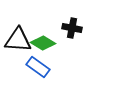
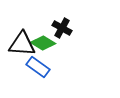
black cross: moved 10 px left; rotated 18 degrees clockwise
black triangle: moved 4 px right, 4 px down
